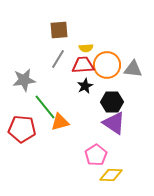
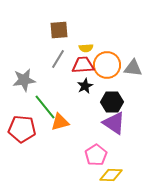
gray triangle: moved 1 px up
